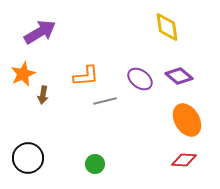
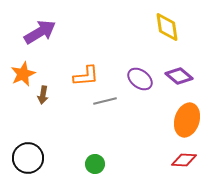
orange ellipse: rotated 48 degrees clockwise
